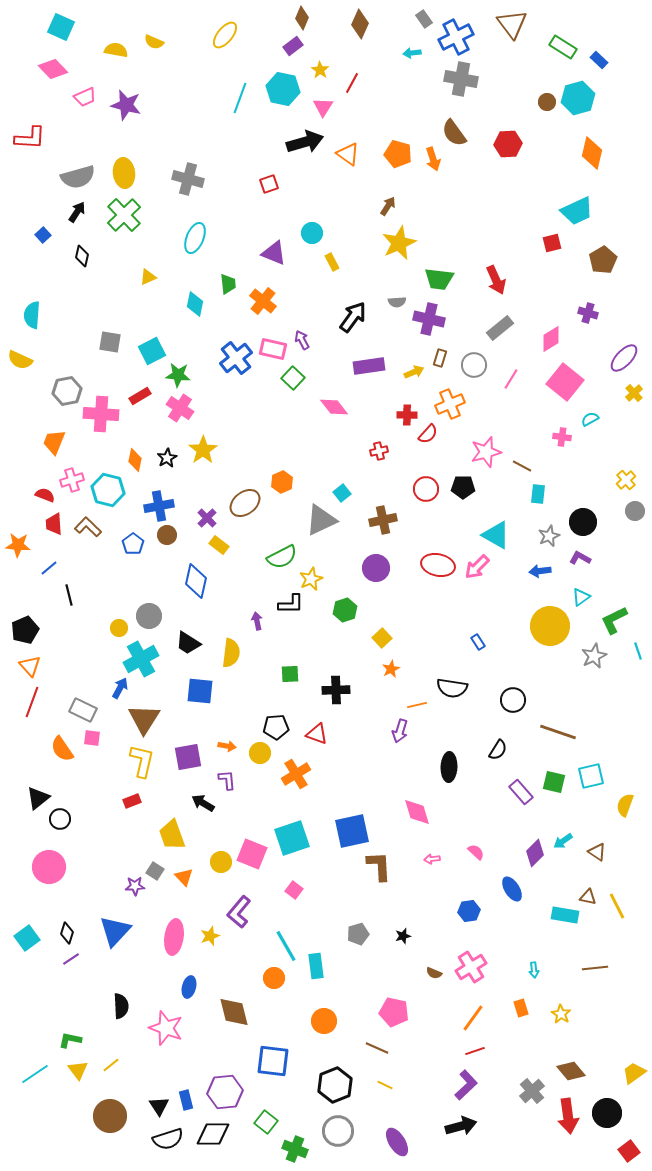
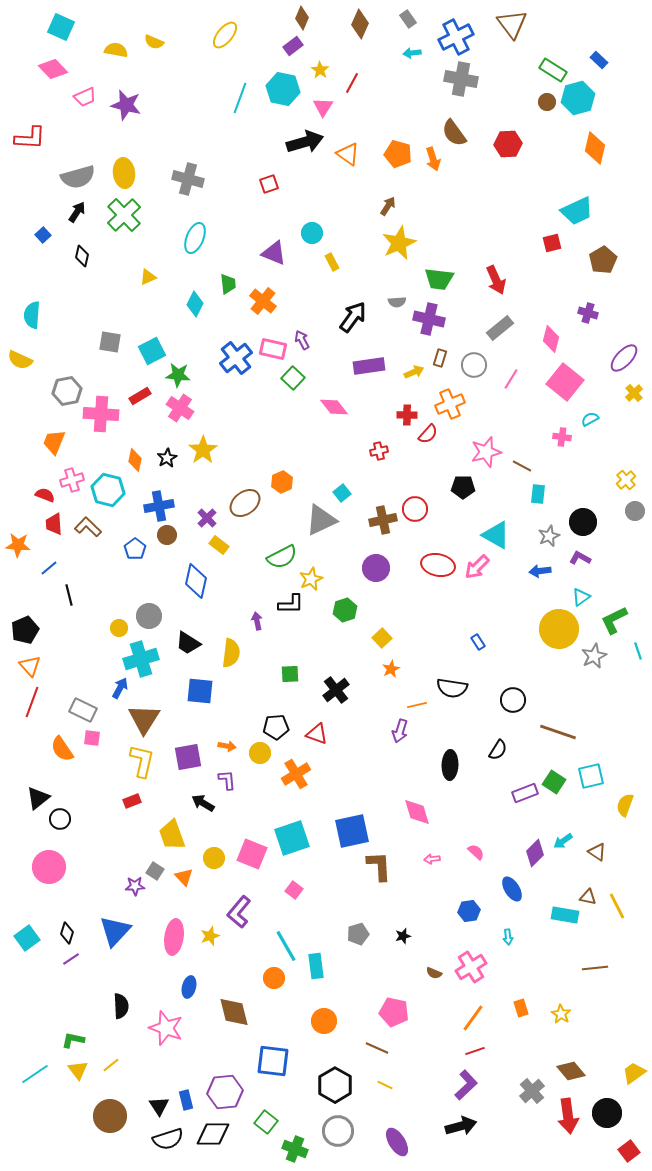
gray rectangle at (424, 19): moved 16 px left
green rectangle at (563, 47): moved 10 px left, 23 px down
orange diamond at (592, 153): moved 3 px right, 5 px up
cyan diamond at (195, 304): rotated 15 degrees clockwise
pink diamond at (551, 339): rotated 44 degrees counterclockwise
red circle at (426, 489): moved 11 px left, 20 px down
blue pentagon at (133, 544): moved 2 px right, 5 px down
yellow circle at (550, 626): moved 9 px right, 3 px down
cyan cross at (141, 659): rotated 12 degrees clockwise
black cross at (336, 690): rotated 36 degrees counterclockwise
black ellipse at (449, 767): moved 1 px right, 2 px up
green square at (554, 782): rotated 20 degrees clockwise
purple rectangle at (521, 792): moved 4 px right, 1 px down; rotated 70 degrees counterclockwise
yellow circle at (221, 862): moved 7 px left, 4 px up
cyan arrow at (534, 970): moved 26 px left, 33 px up
green L-shape at (70, 1040): moved 3 px right
black hexagon at (335, 1085): rotated 8 degrees counterclockwise
